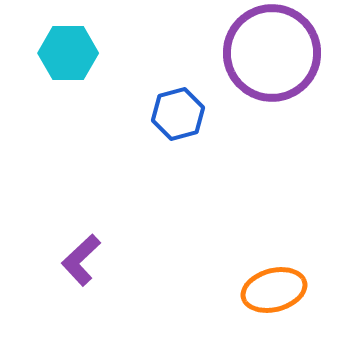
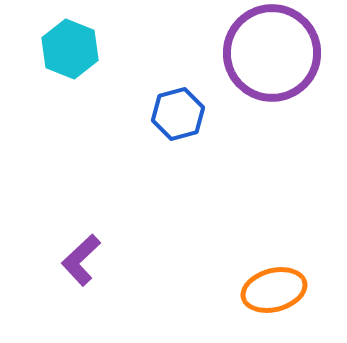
cyan hexagon: moved 2 px right, 4 px up; rotated 22 degrees clockwise
